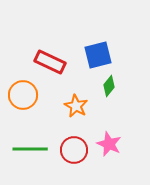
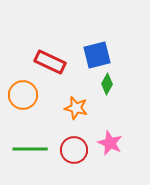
blue square: moved 1 px left
green diamond: moved 2 px left, 2 px up; rotated 10 degrees counterclockwise
orange star: moved 2 px down; rotated 15 degrees counterclockwise
pink star: moved 1 px right, 1 px up
